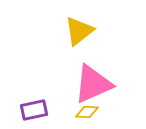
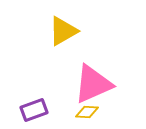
yellow triangle: moved 16 px left; rotated 8 degrees clockwise
purple rectangle: rotated 8 degrees counterclockwise
